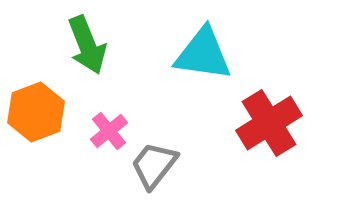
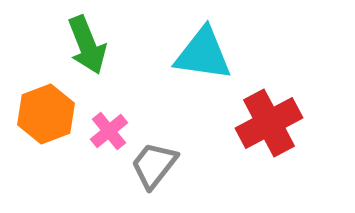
orange hexagon: moved 10 px right, 2 px down
red cross: rotated 4 degrees clockwise
